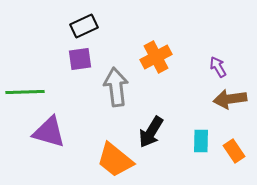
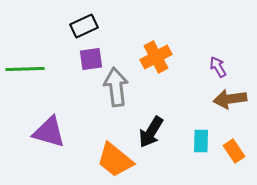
purple square: moved 11 px right
green line: moved 23 px up
